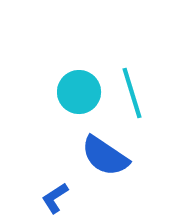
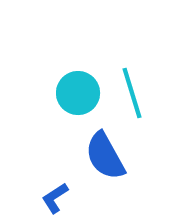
cyan circle: moved 1 px left, 1 px down
blue semicircle: rotated 27 degrees clockwise
